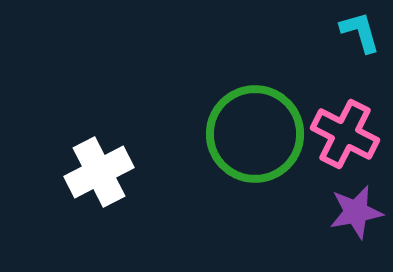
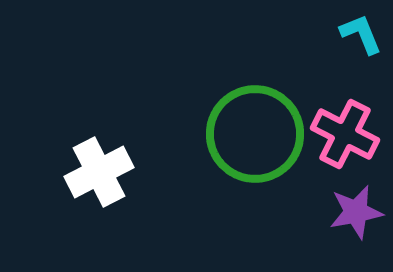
cyan L-shape: moved 1 px right, 2 px down; rotated 6 degrees counterclockwise
